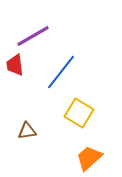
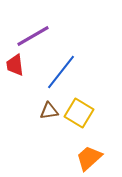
brown triangle: moved 22 px right, 20 px up
